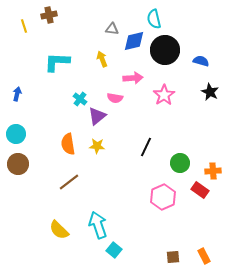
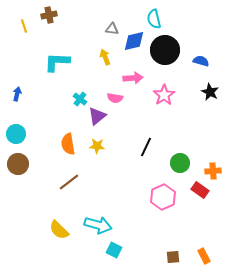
yellow arrow: moved 3 px right, 2 px up
cyan arrow: rotated 124 degrees clockwise
cyan square: rotated 14 degrees counterclockwise
